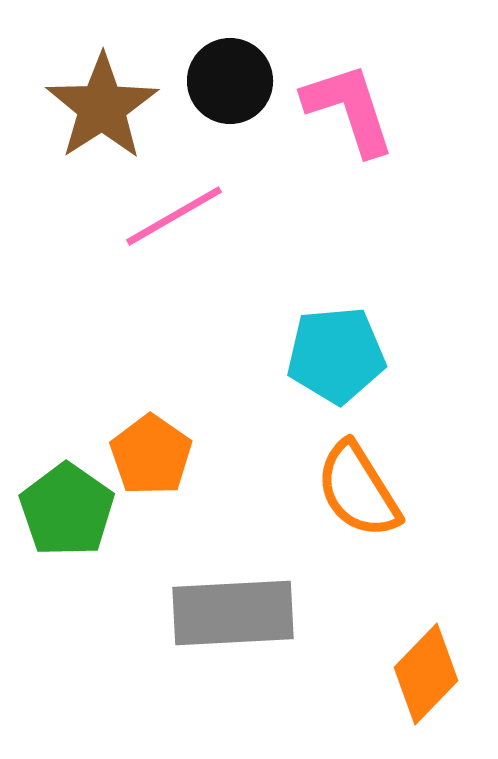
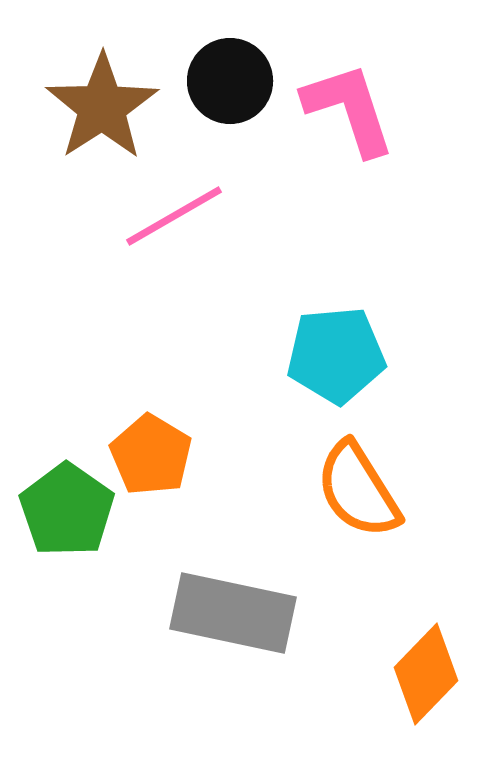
orange pentagon: rotated 4 degrees counterclockwise
gray rectangle: rotated 15 degrees clockwise
